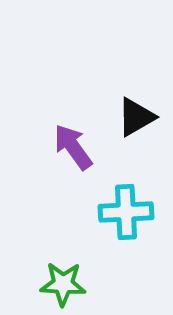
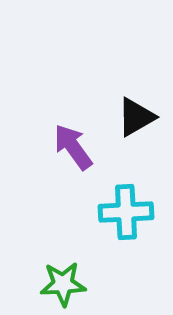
green star: rotated 6 degrees counterclockwise
